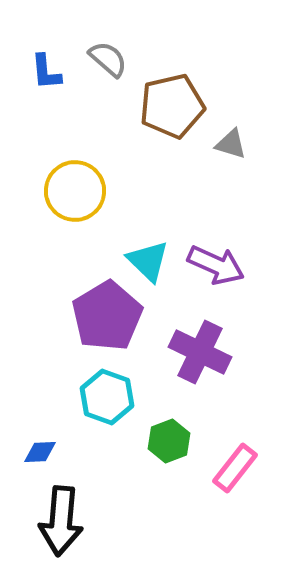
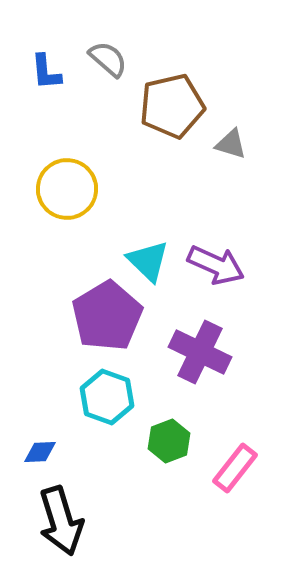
yellow circle: moved 8 px left, 2 px up
black arrow: rotated 22 degrees counterclockwise
